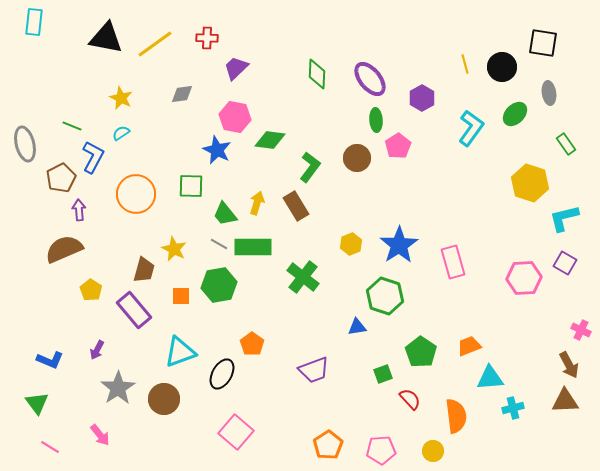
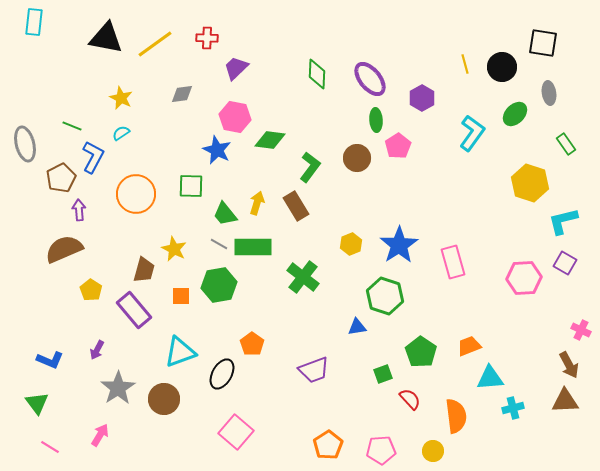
cyan L-shape at (471, 128): moved 1 px right, 5 px down
cyan L-shape at (564, 218): moved 1 px left, 3 px down
pink arrow at (100, 435): rotated 110 degrees counterclockwise
